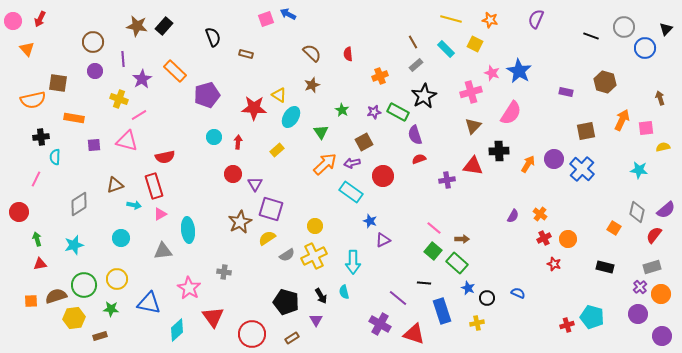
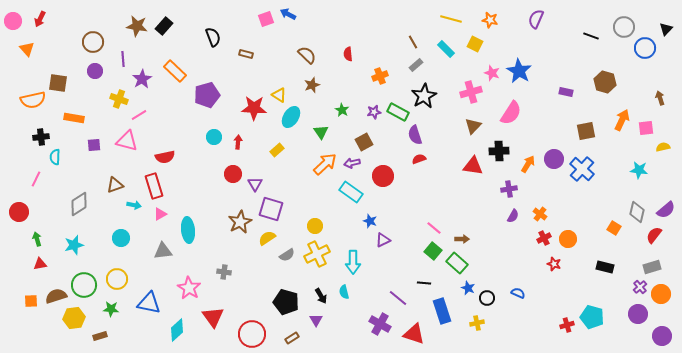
brown semicircle at (312, 53): moved 5 px left, 2 px down
purple cross at (447, 180): moved 62 px right, 9 px down
yellow cross at (314, 256): moved 3 px right, 2 px up
